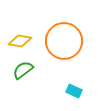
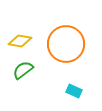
orange circle: moved 2 px right, 3 px down
